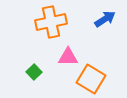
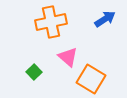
pink triangle: rotated 40 degrees clockwise
